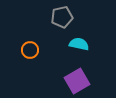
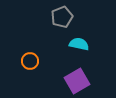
gray pentagon: rotated 10 degrees counterclockwise
orange circle: moved 11 px down
